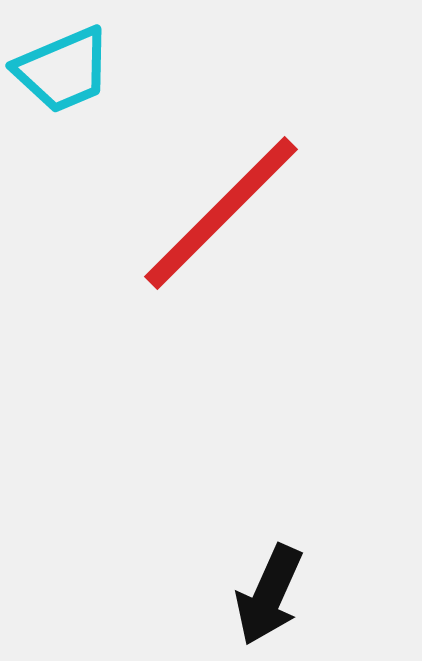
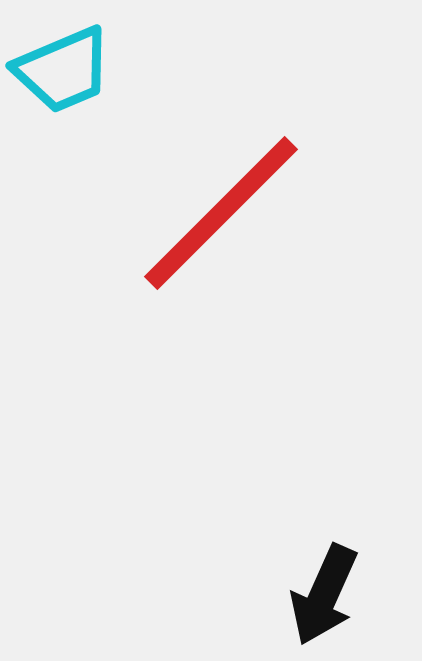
black arrow: moved 55 px right
